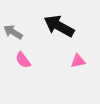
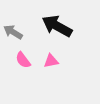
black arrow: moved 2 px left
pink triangle: moved 27 px left
